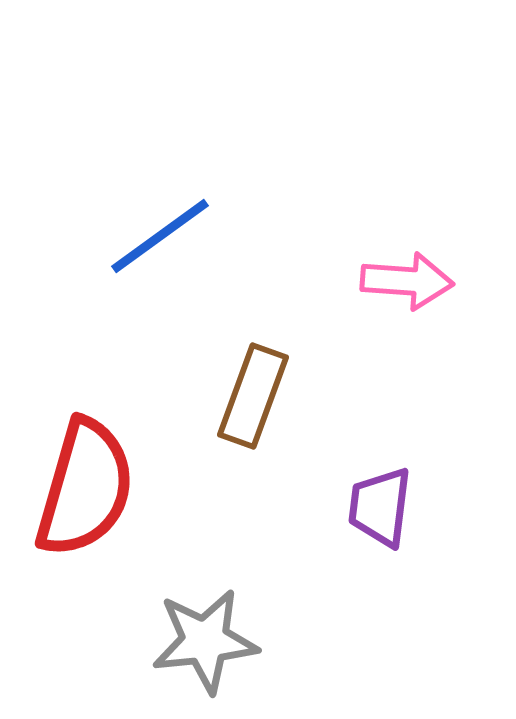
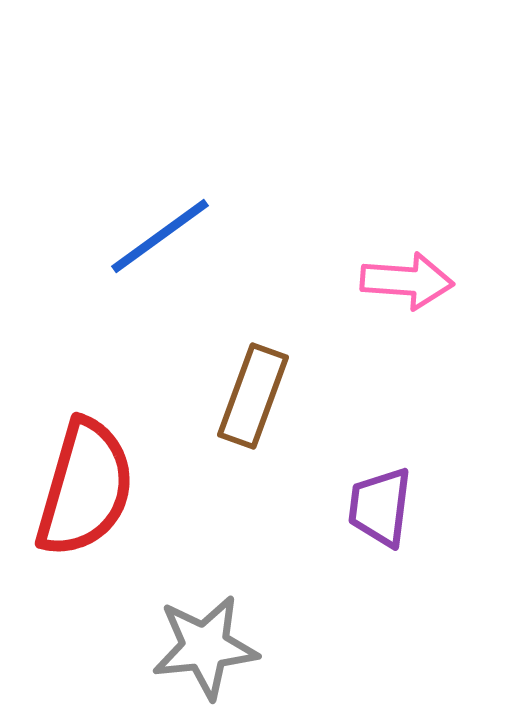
gray star: moved 6 px down
